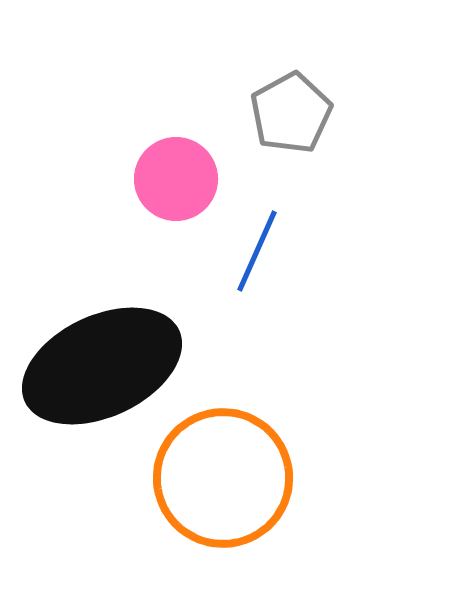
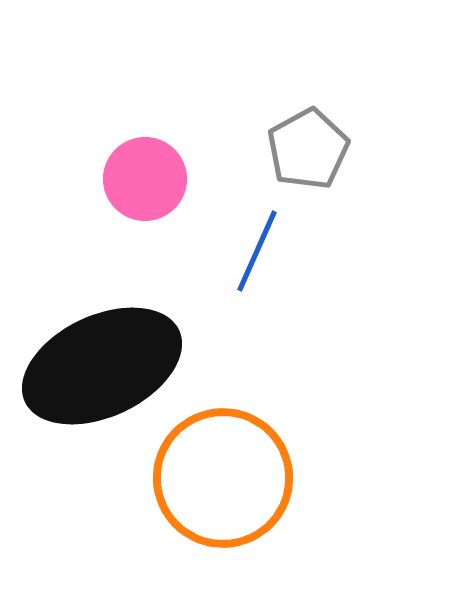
gray pentagon: moved 17 px right, 36 px down
pink circle: moved 31 px left
